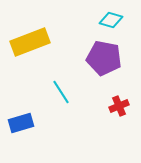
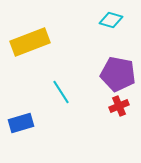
purple pentagon: moved 14 px right, 16 px down
